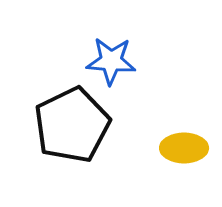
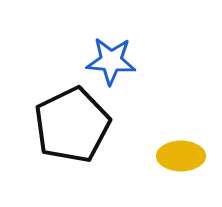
yellow ellipse: moved 3 px left, 8 px down
